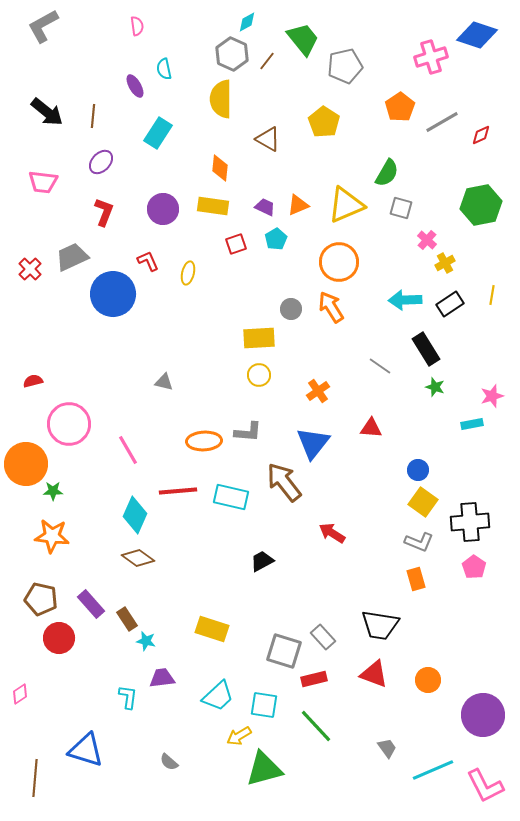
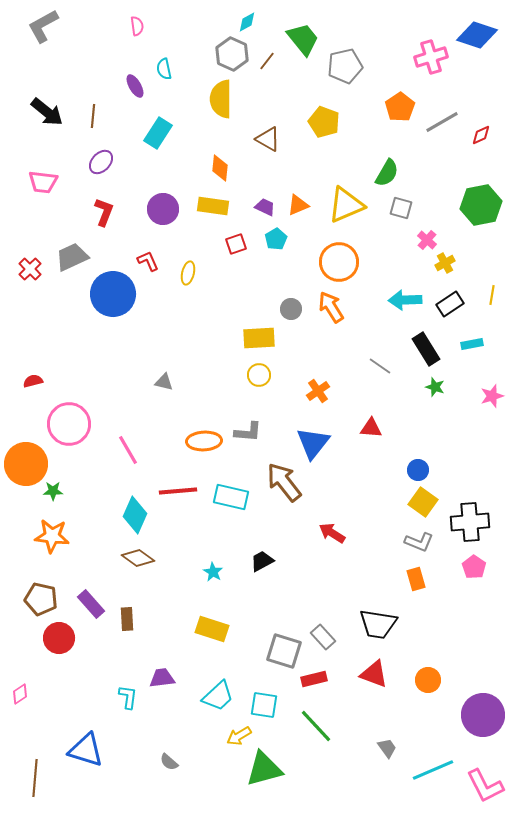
yellow pentagon at (324, 122): rotated 12 degrees counterclockwise
cyan rectangle at (472, 424): moved 80 px up
brown rectangle at (127, 619): rotated 30 degrees clockwise
black trapezoid at (380, 625): moved 2 px left, 1 px up
cyan star at (146, 641): moved 67 px right, 69 px up; rotated 18 degrees clockwise
